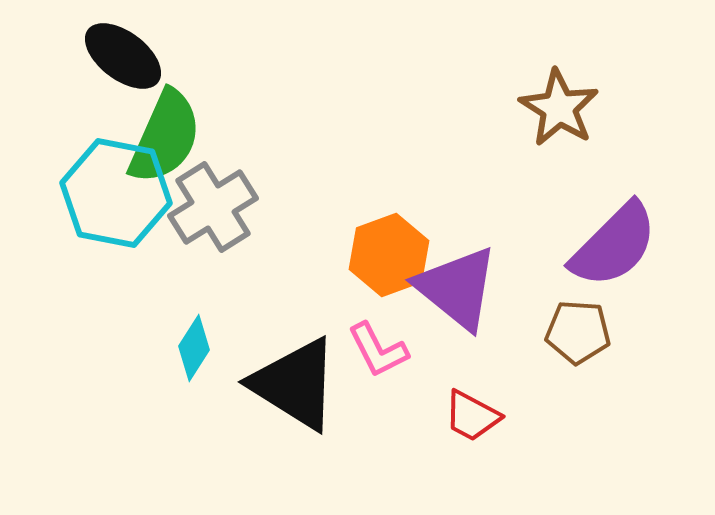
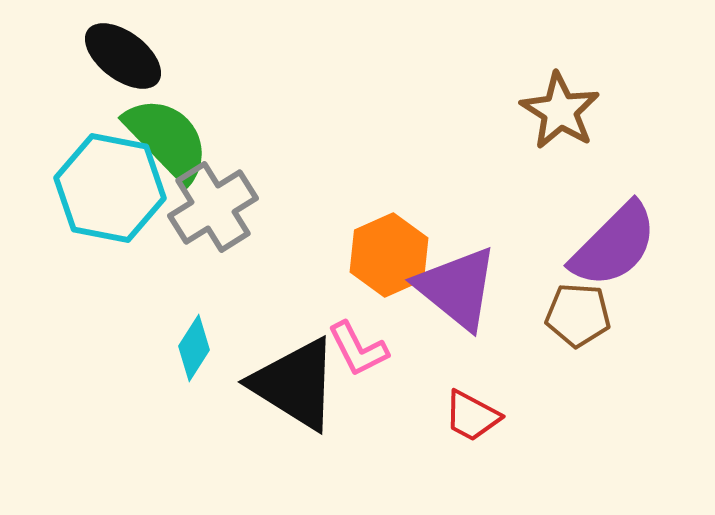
brown star: moved 1 px right, 3 px down
green semicircle: moved 2 px right, 2 px down; rotated 68 degrees counterclockwise
cyan hexagon: moved 6 px left, 5 px up
orange hexagon: rotated 4 degrees counterclockwise
brown pentagon: moved 17 px up
pink L-shape: moved 20 px left, 1 px up
